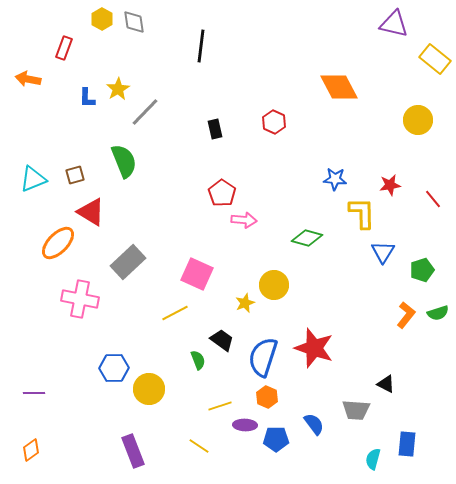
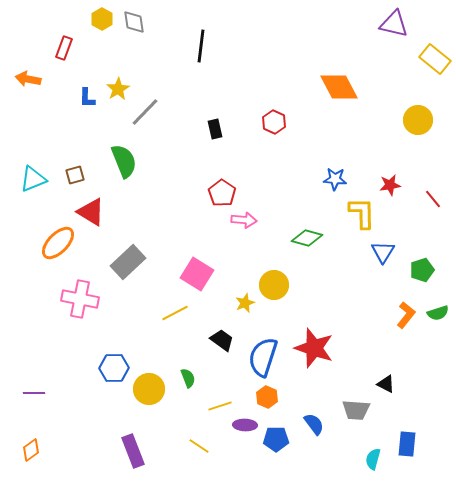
pink square at (197, 274): rotated 8 degrees clockwise
green semicircle at (198, 360): moved 10 px left, 18 px down
